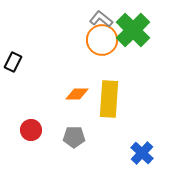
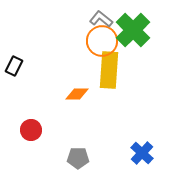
orange circle: moved 1 px down
black rectangle: moved 1 px right, 4 px down
yellow rectangle: moved 29 px up
gray pentagon: moved 4 px right, 21 px down
